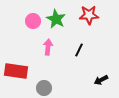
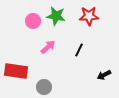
red star: moved 1 px down
green star: moved 3 px up; rotated 18 degrees counterclockwise
pink arrow: rotated 42 degrees clockwise
black arrow: moved 3 px right, 5 px up
gray circle: moved 1 px up
